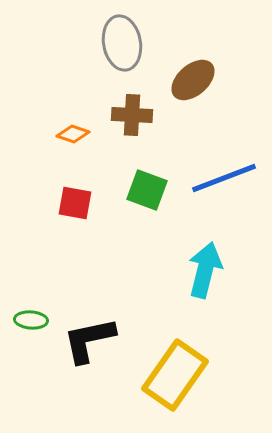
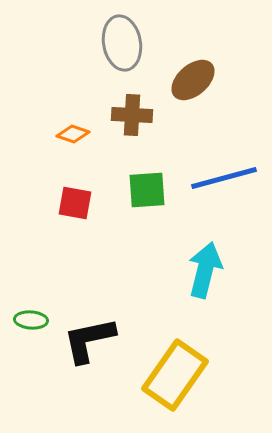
blue line: rotated 6 degrees clockwise
green square: rotated 24 degrees counterclockwise
